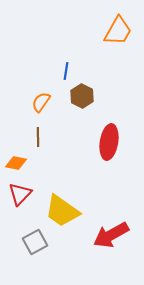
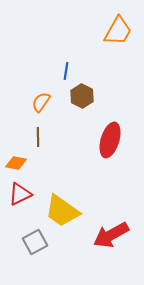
red ellipse: moved 1 px right, 2 px up; rotated 8 degrees clockwise
red triangle: rotated 20 degrees clockwise
